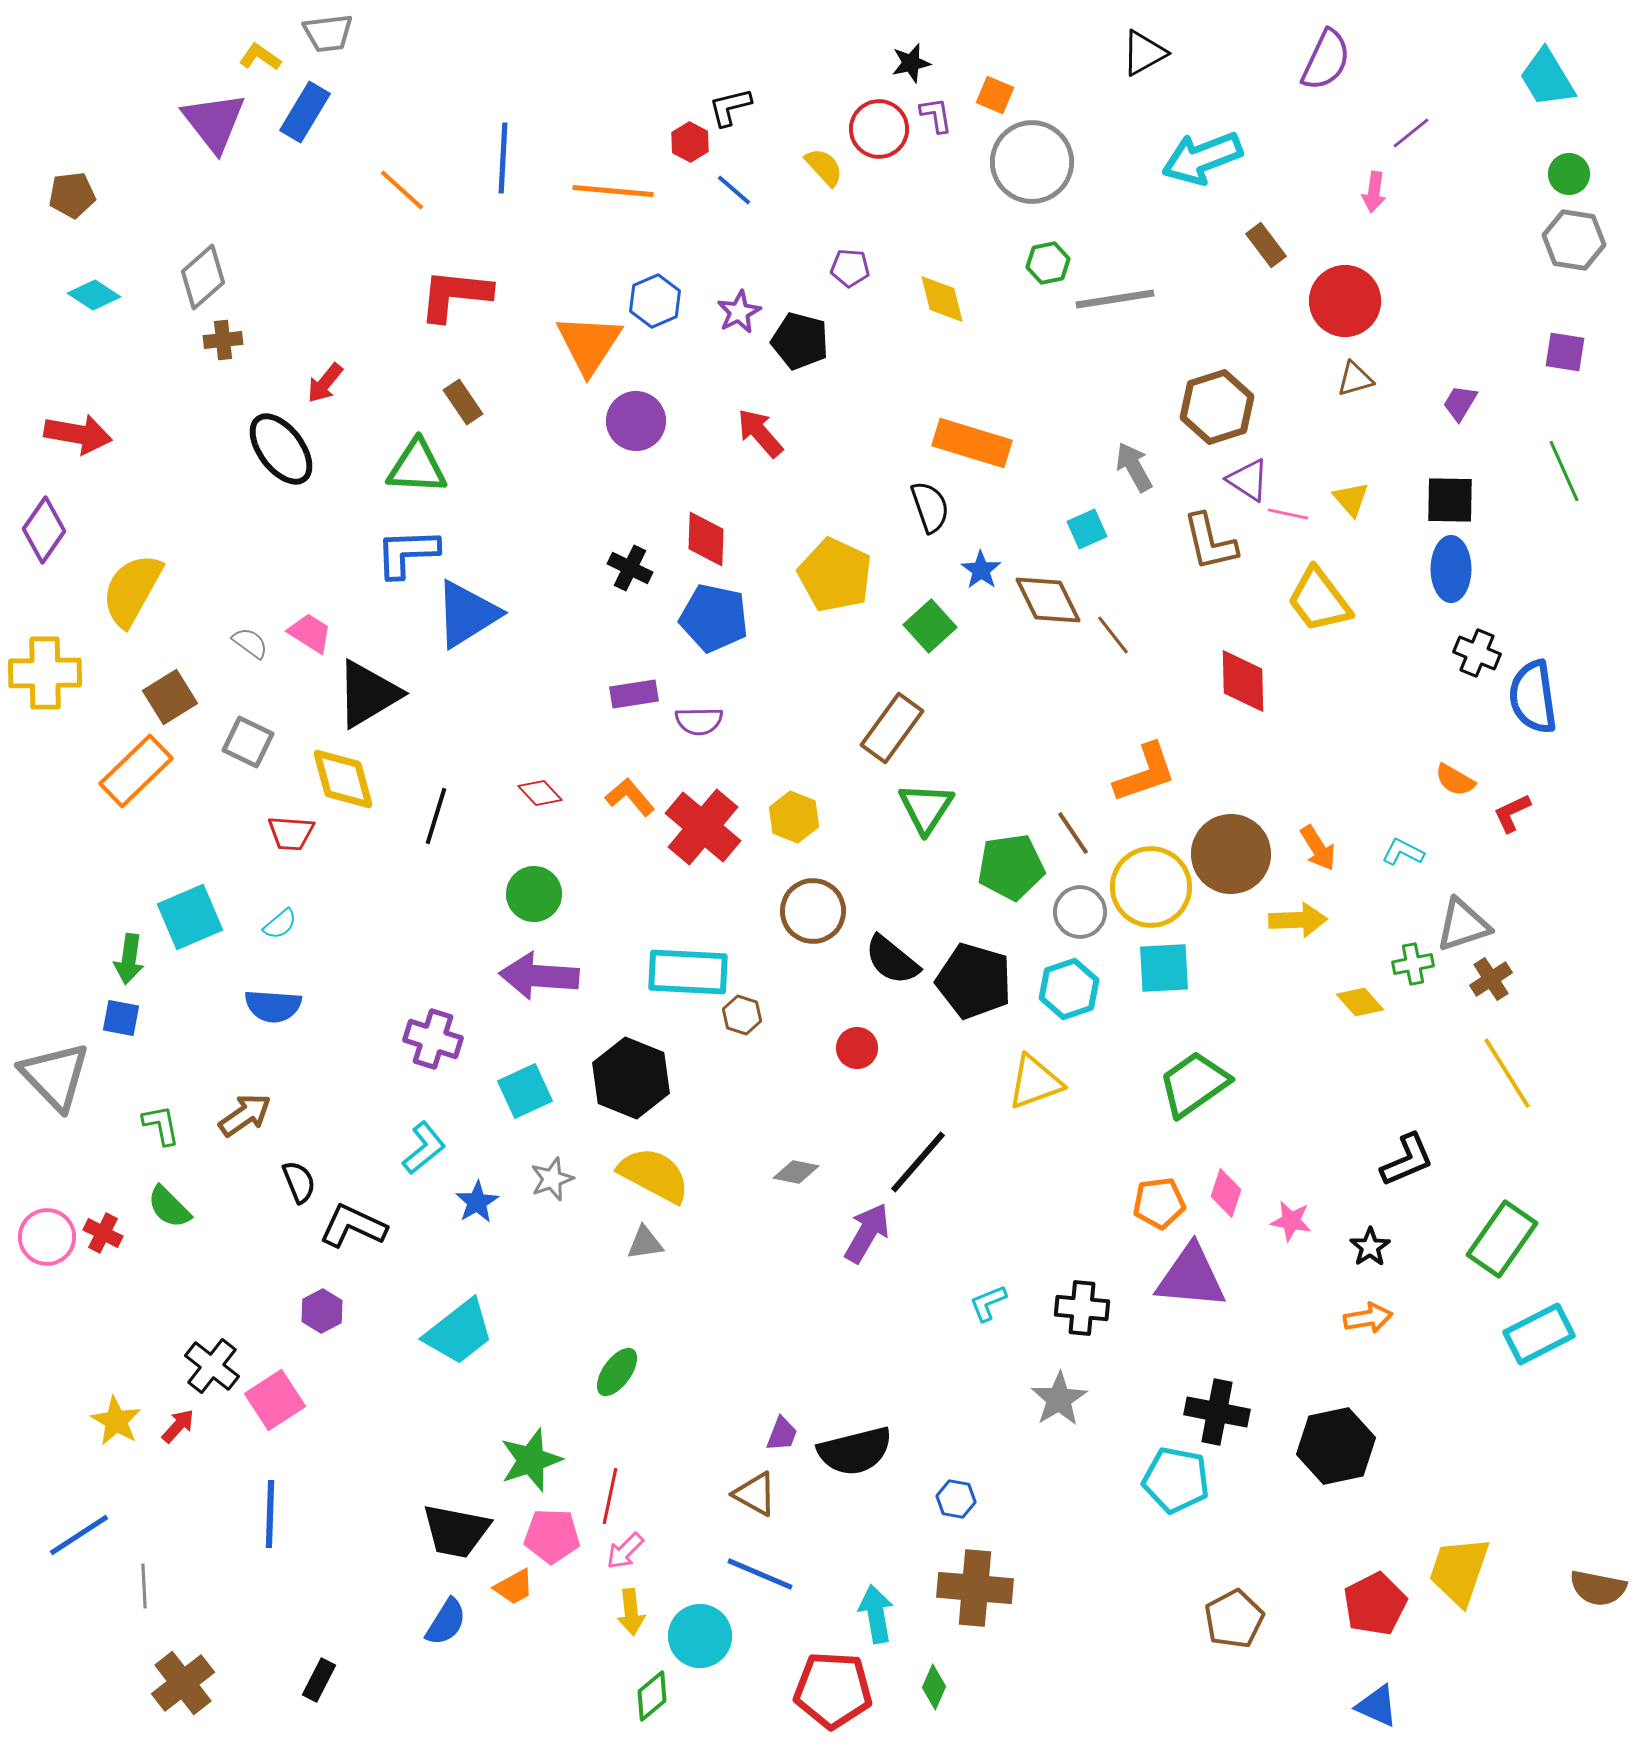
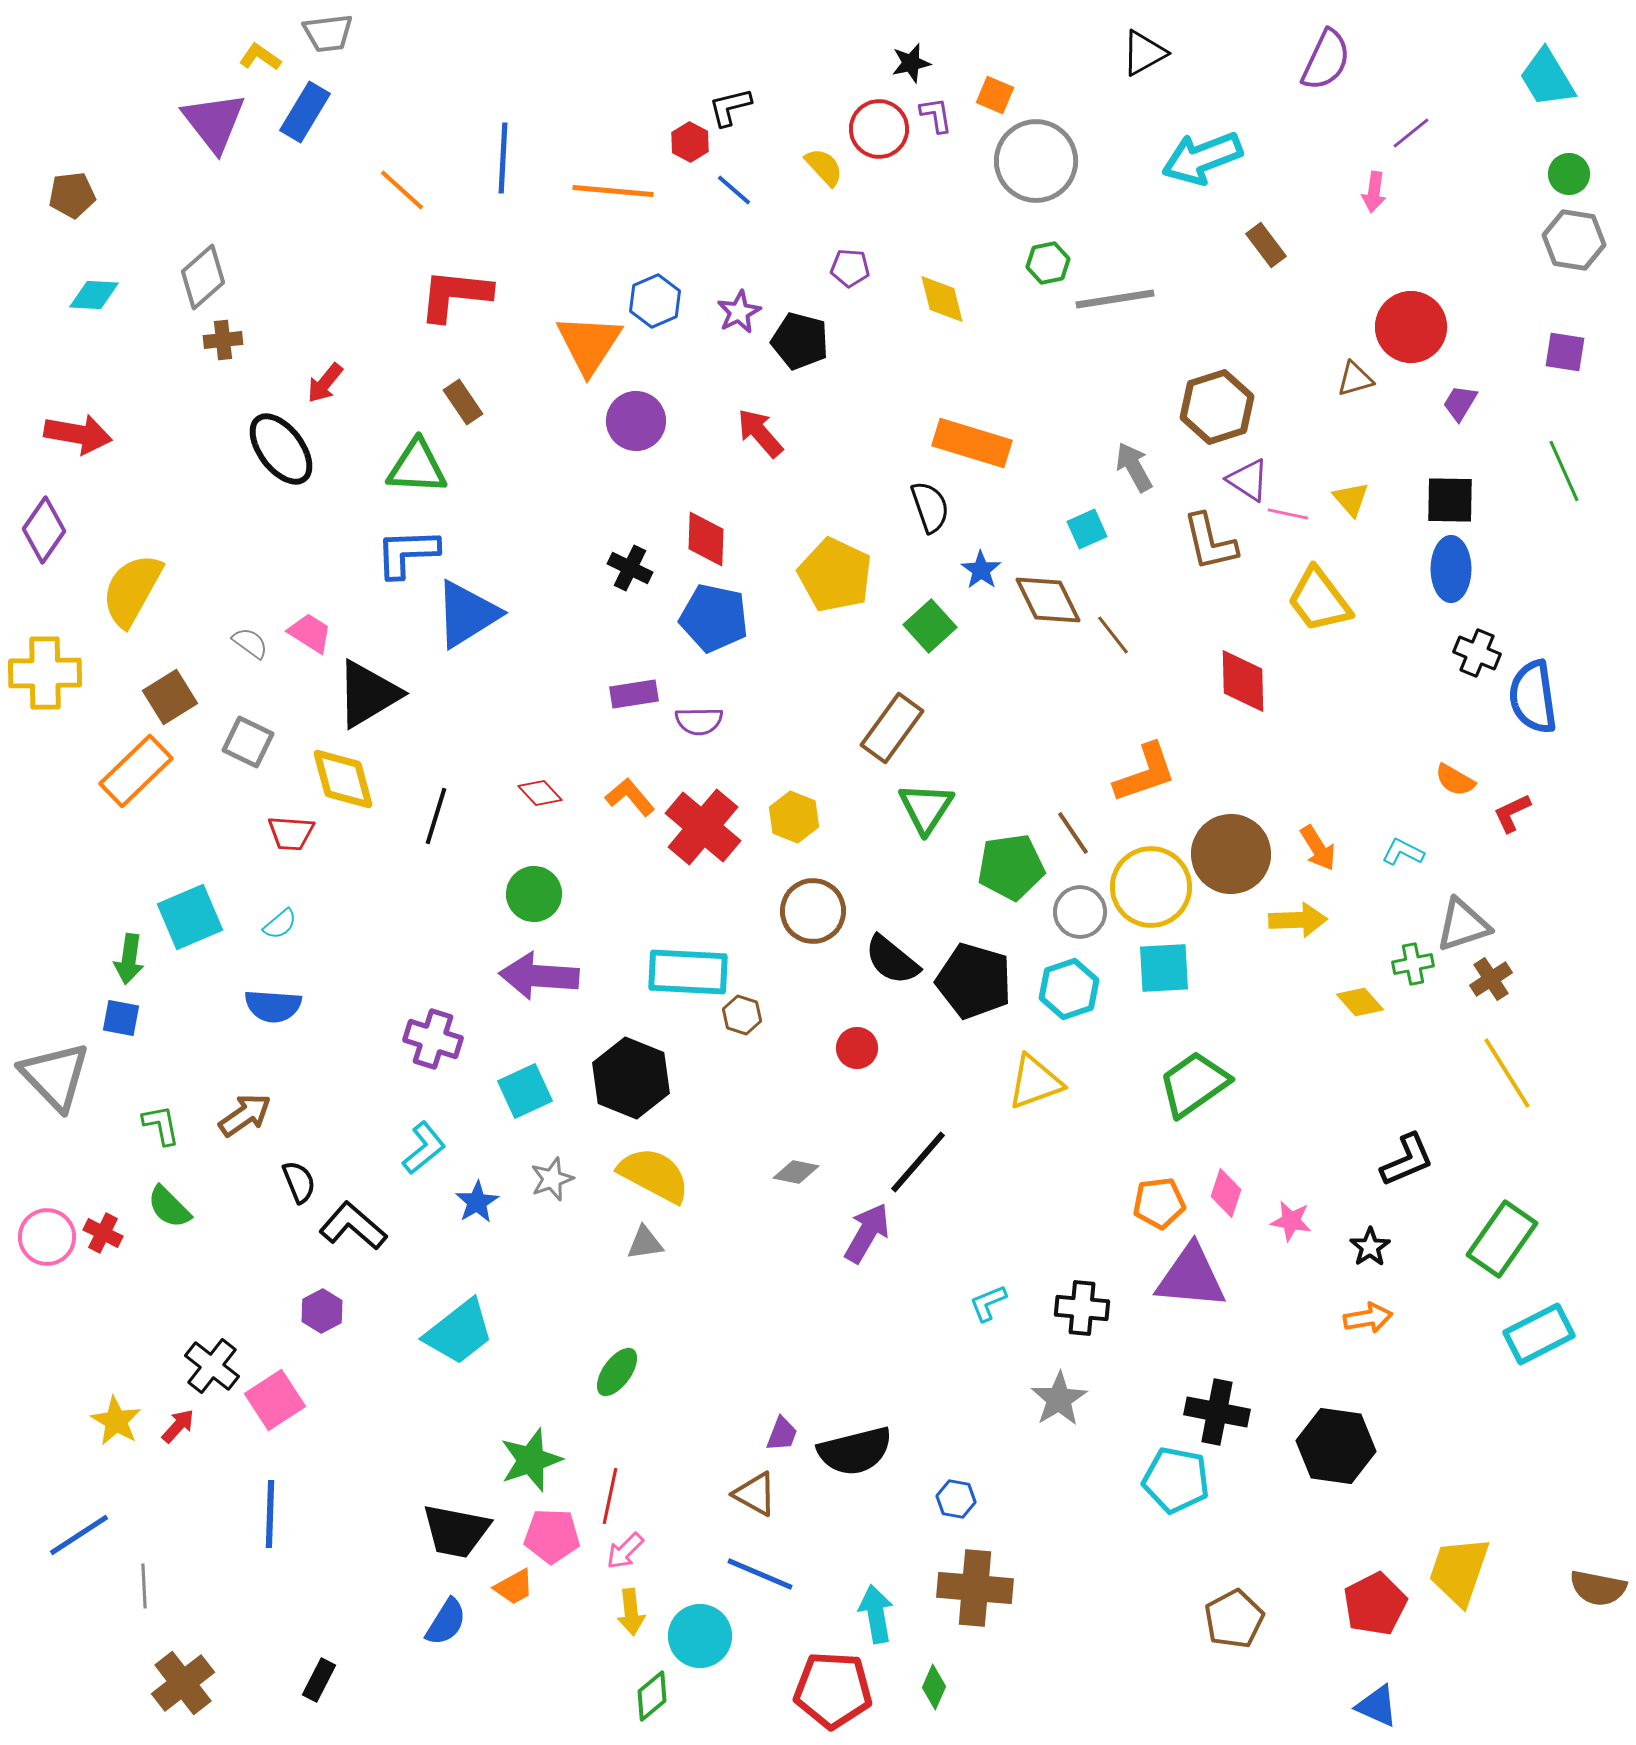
gray circle at (1032, 162): moved 4 px right, 1 px up
cyan diamond at (94, 295): rotated 30 degrees counterclockwise
red circle at (1345, 301): moved 66 px right, 26 px down
black L-shape at (353, 1226): rotated 16 degrees clockwise
black hexagon at (1336, 1446): rotated 20 degrees clockwise
